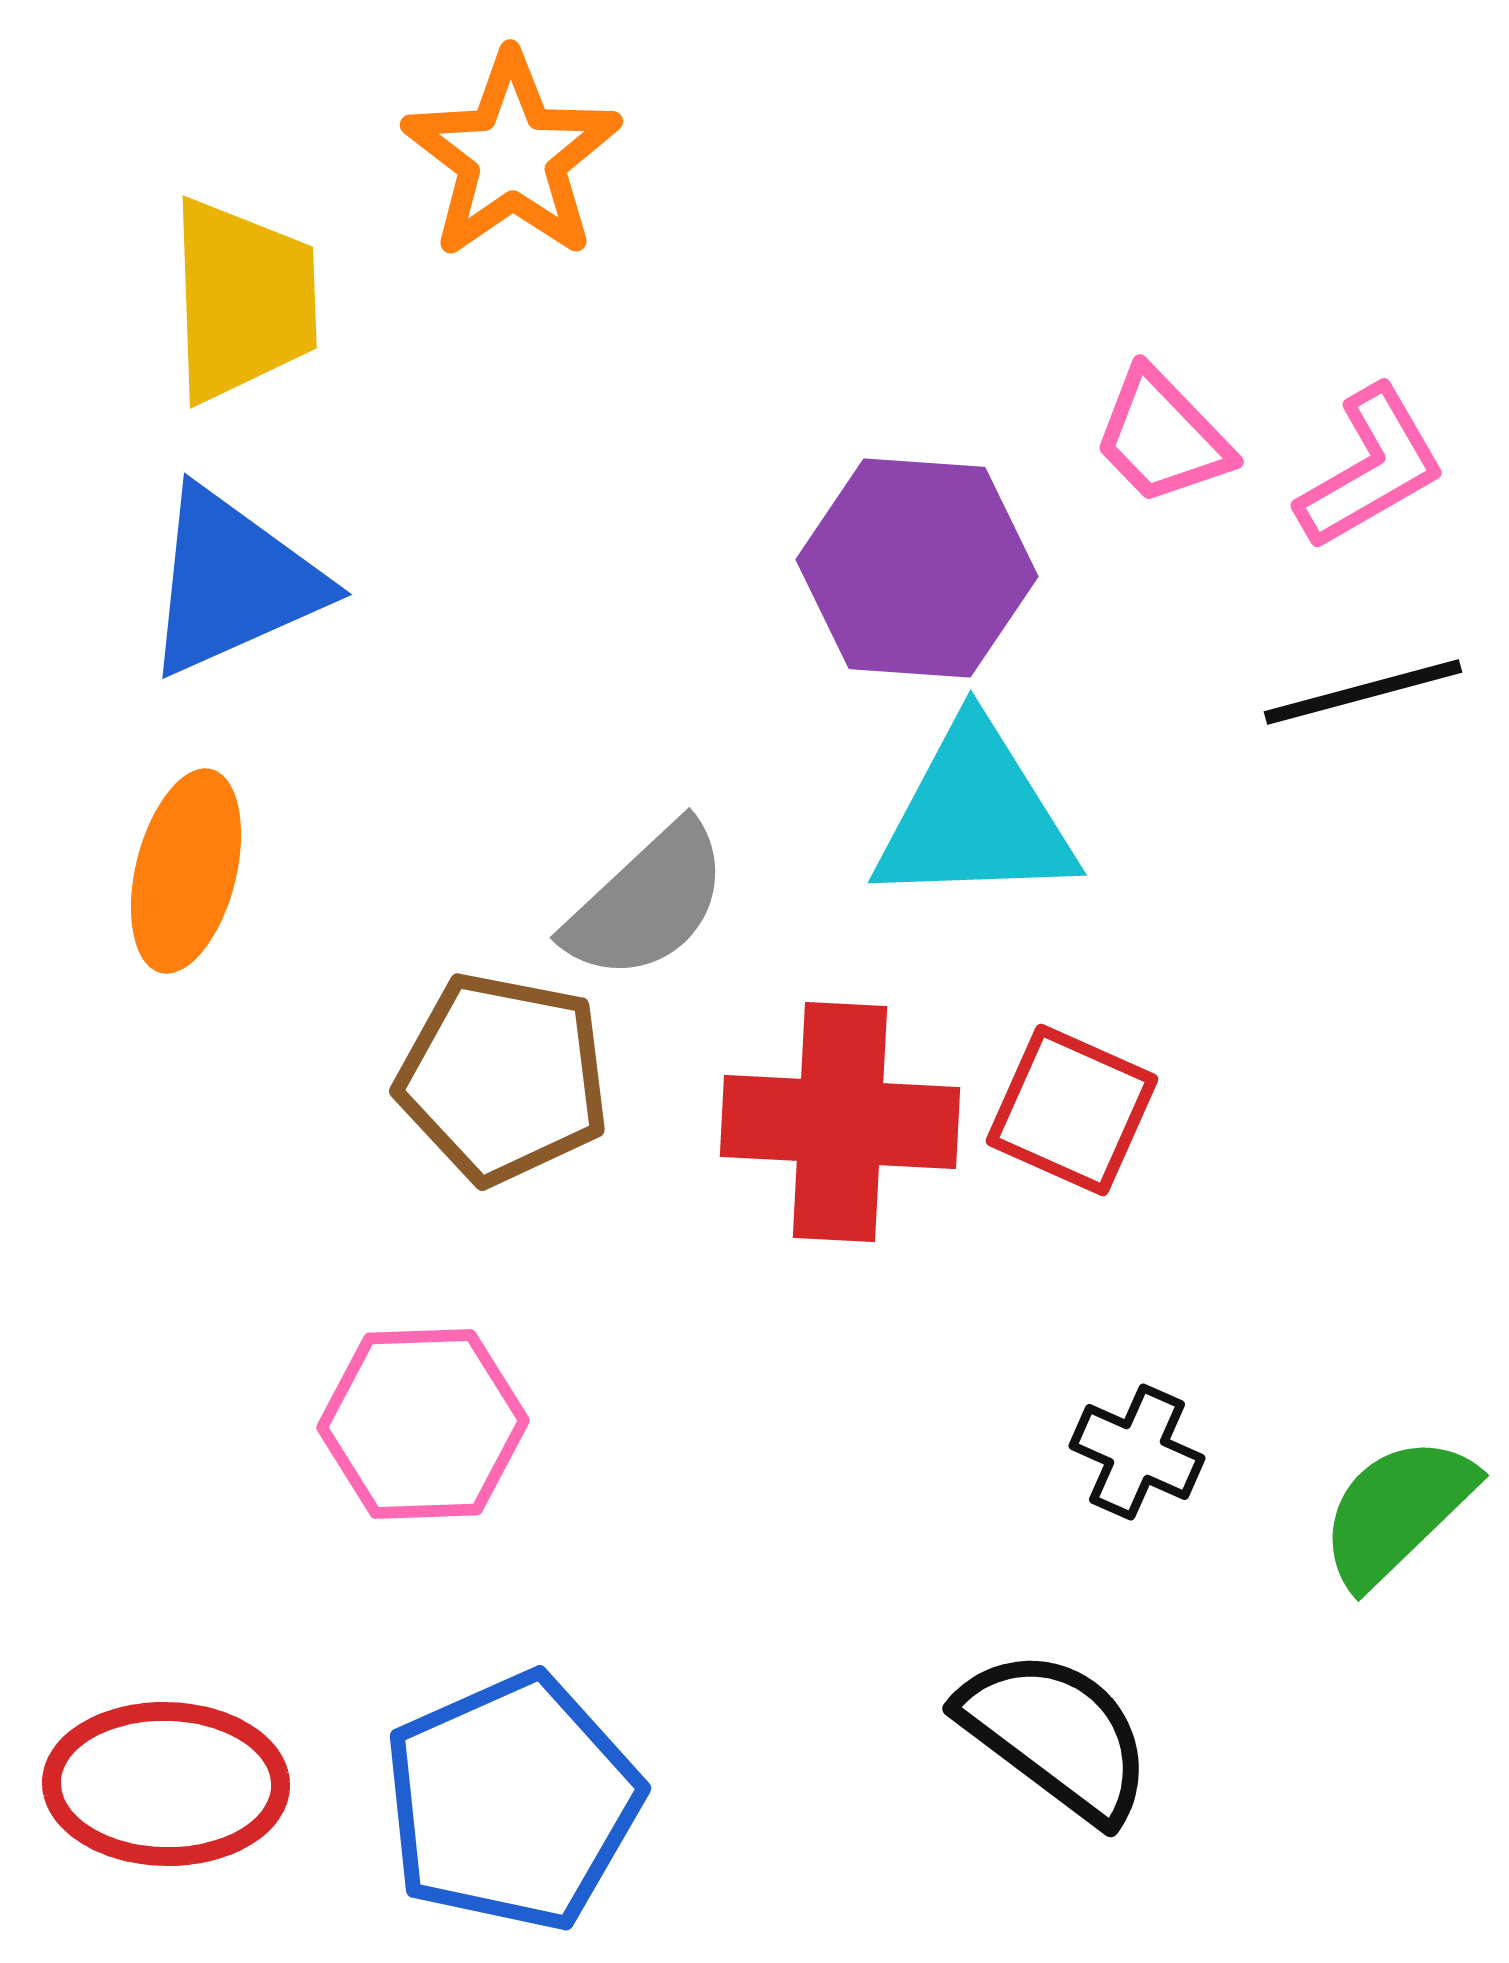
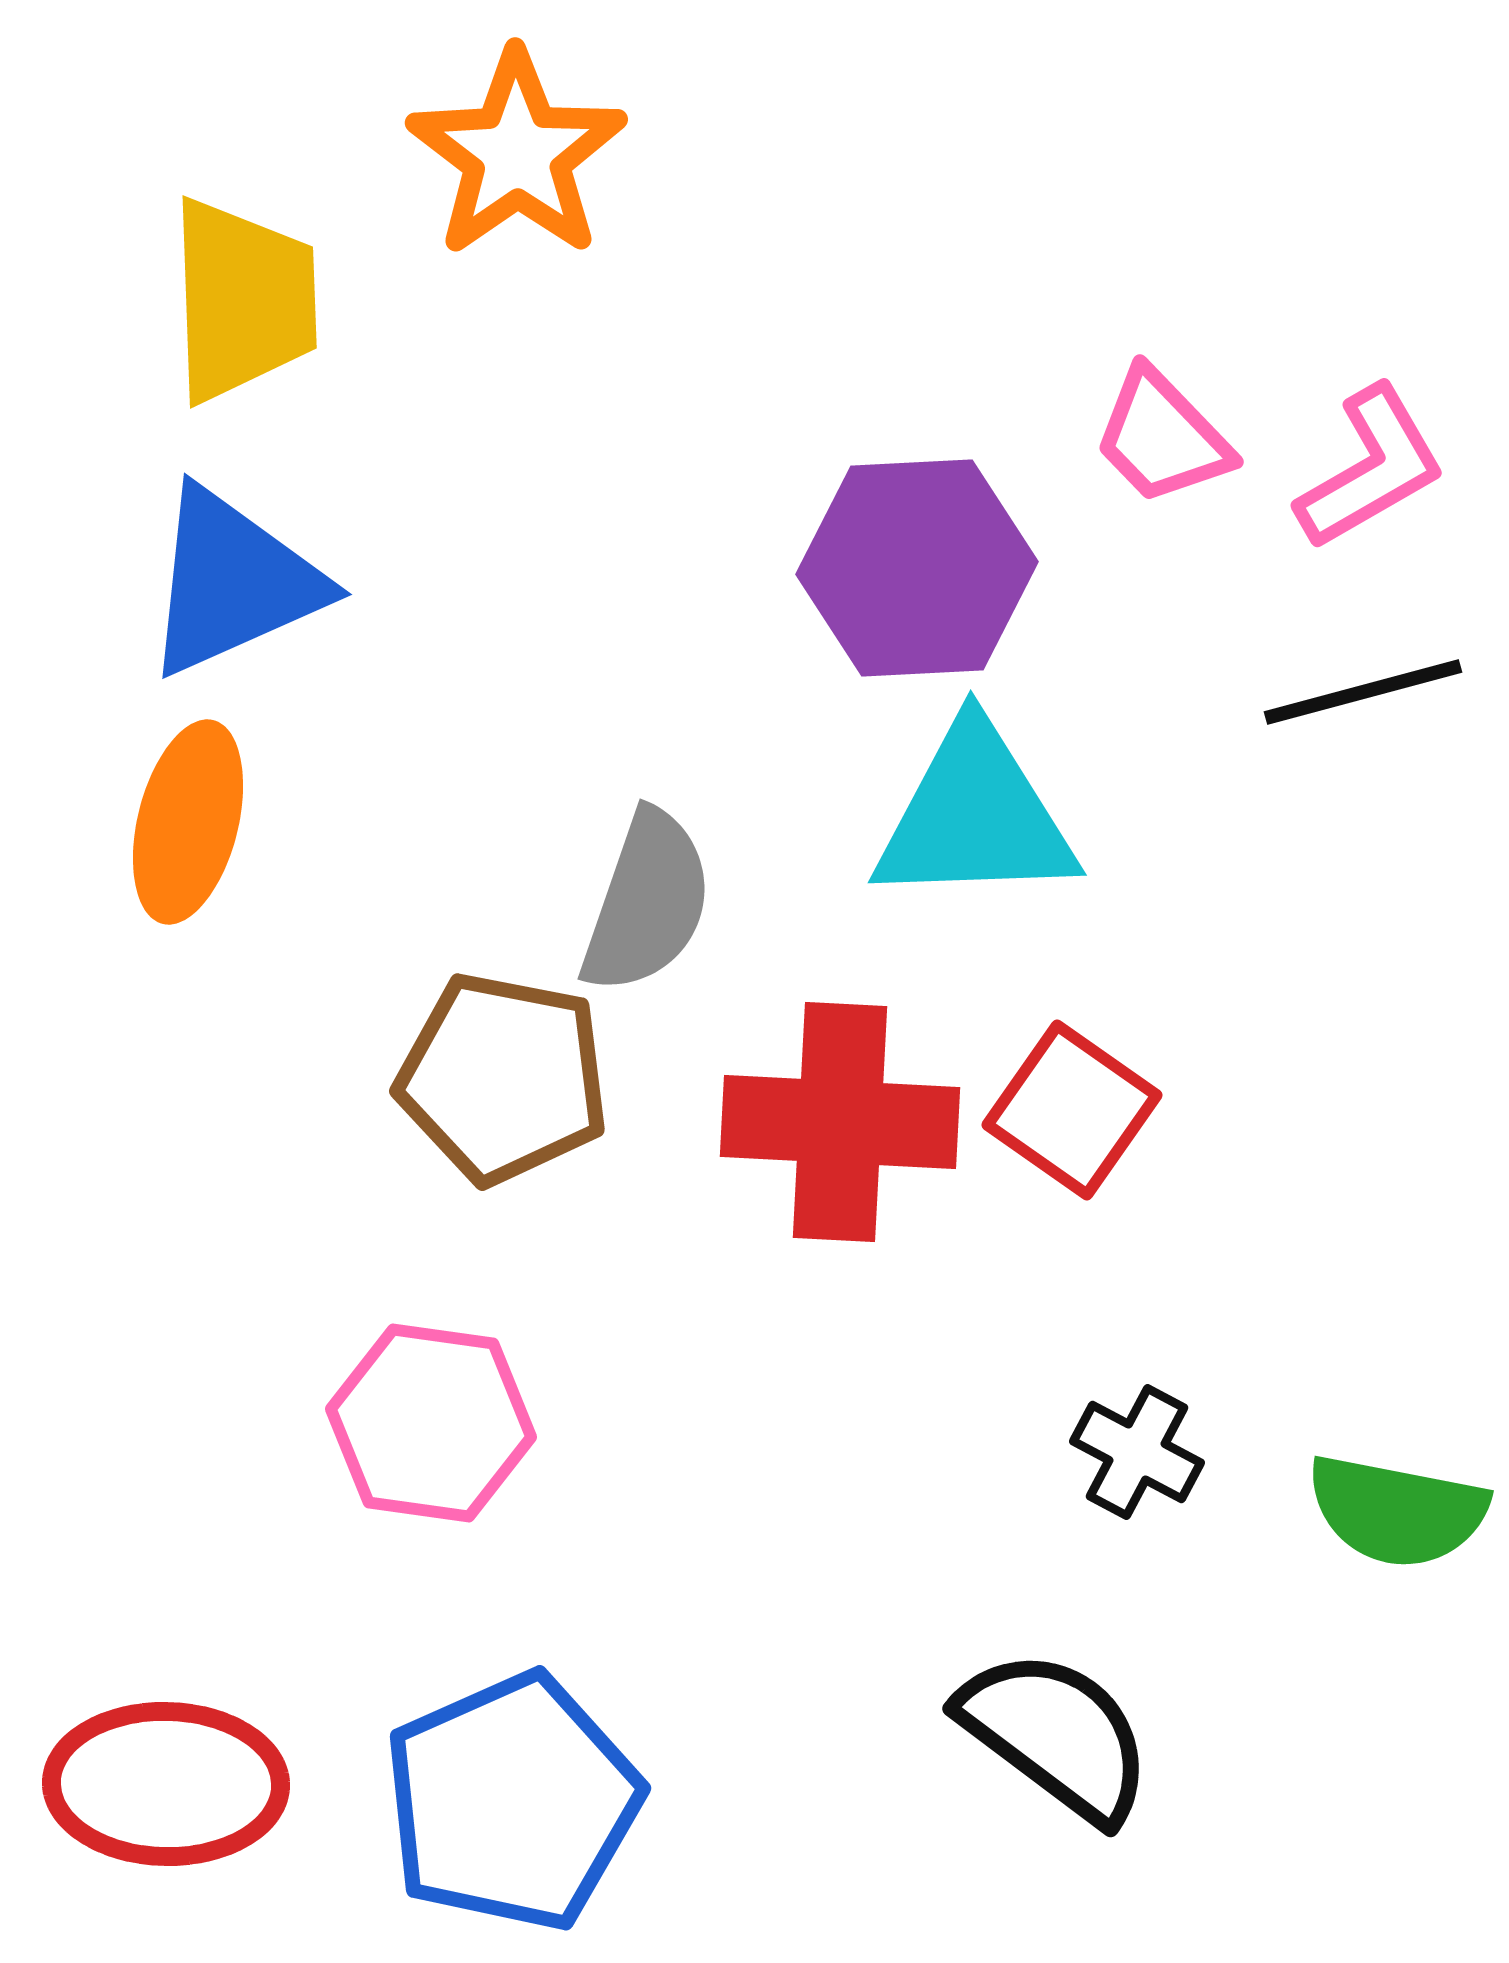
orange star: moved 5 px right, 2 px up
purple hexagon: rotated 7 degrees counterclockwise
orange ellipse: moved 2 px right, 49 px up
gray semicircle: rotated 28 degrees counterclockwise
red square: rotated 11 degrees clockwise
pink hexagon: moved 8 px right, 1 px up; rotated 10 degrees clockwise
black cross: rotated 4 degrees clockwise
green semicircle: rotated 125 degrees counterclockwise
